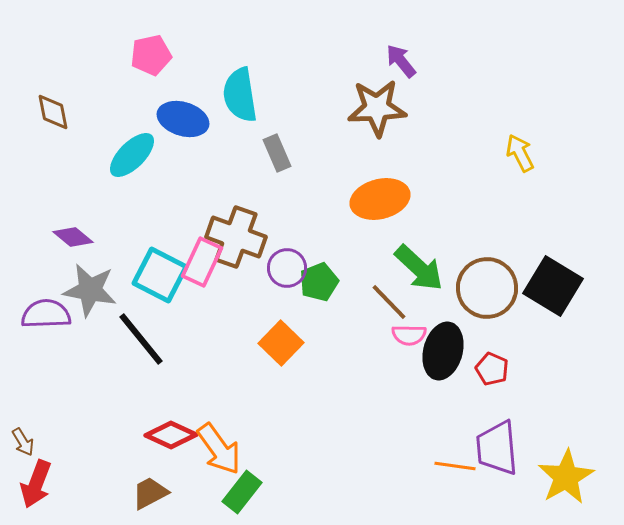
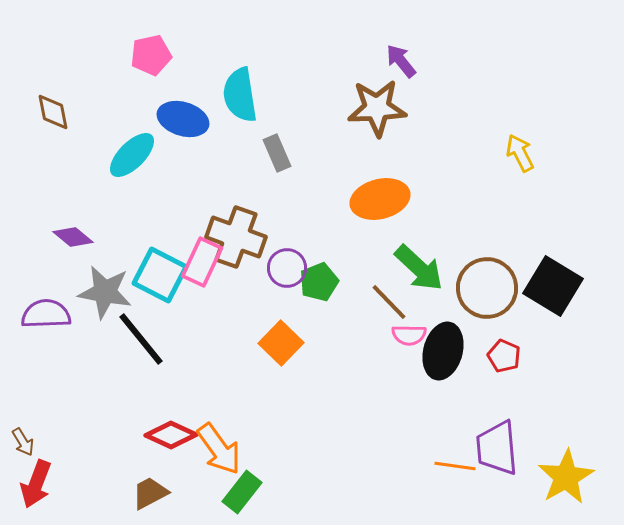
gray star: moved 15 px right, 2 px down
red pentagon: moved 12 px right, 13 px up
